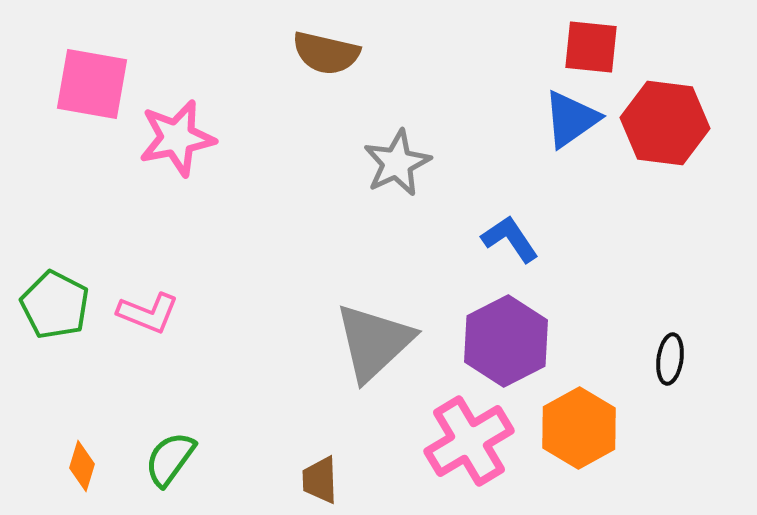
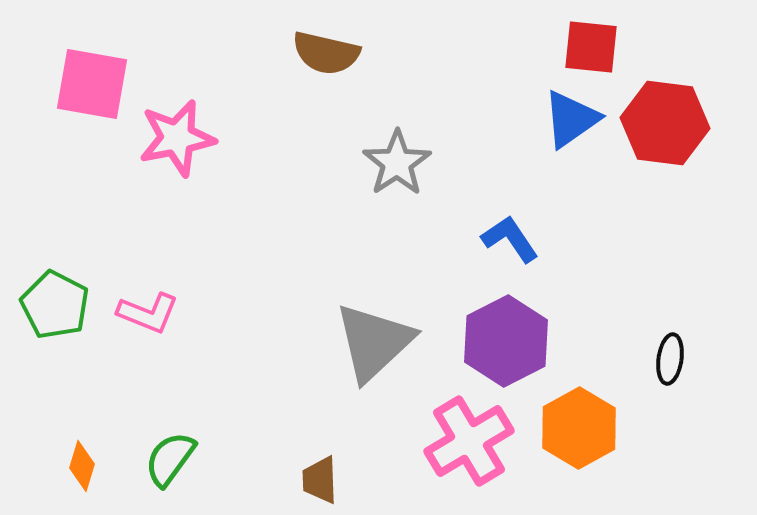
gray star: rotated 8 degrees counterclockwise
